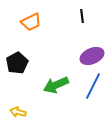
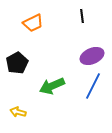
orange trapezoid: moved 2 px right, 1 px down
green arrow: moved 4 px left, 1 px down
